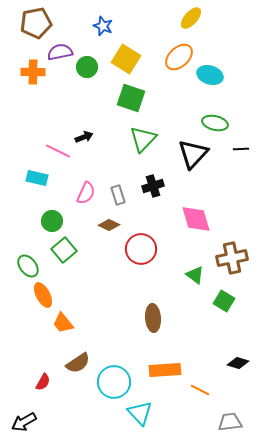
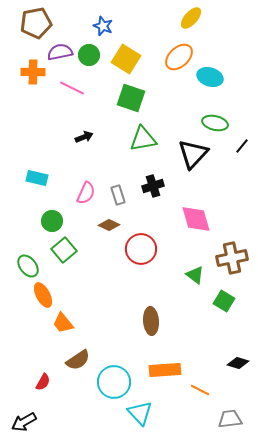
green circle at (87, 67): moved 2 px right, 12 px up
cyan ellipse at (210, 75): moved 2 px down
green triangle at (143, 139): rotated 36 degrees clockwise
black line at (241, 149): moved 1 px right, 3 px up; rotated 49 degrees counterclockwise
pink line at (58, 151): moved 14 px right, 63 px up
brown ellipse at (153, 318): moved 2 px left, 3 px down
brown semicircle at (78, 363): moved 3 px up
gray trapezoid at (230, 422): moved 3 px up
